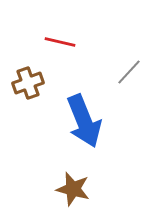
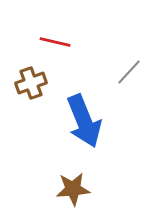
red line: moved 5 px left
brown cross: moved 3 px right
brown star: rotated 20 degrees counterclockwise
